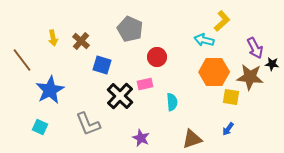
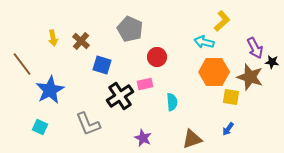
cyan arrow: moved 2 px down
brown line: moved 4 px down
black star: moved 2 px up
brown star: rotated 12 degrees clockwise
black cross: rotated 12 degrees clockwise
purple star: moved 2 px right
